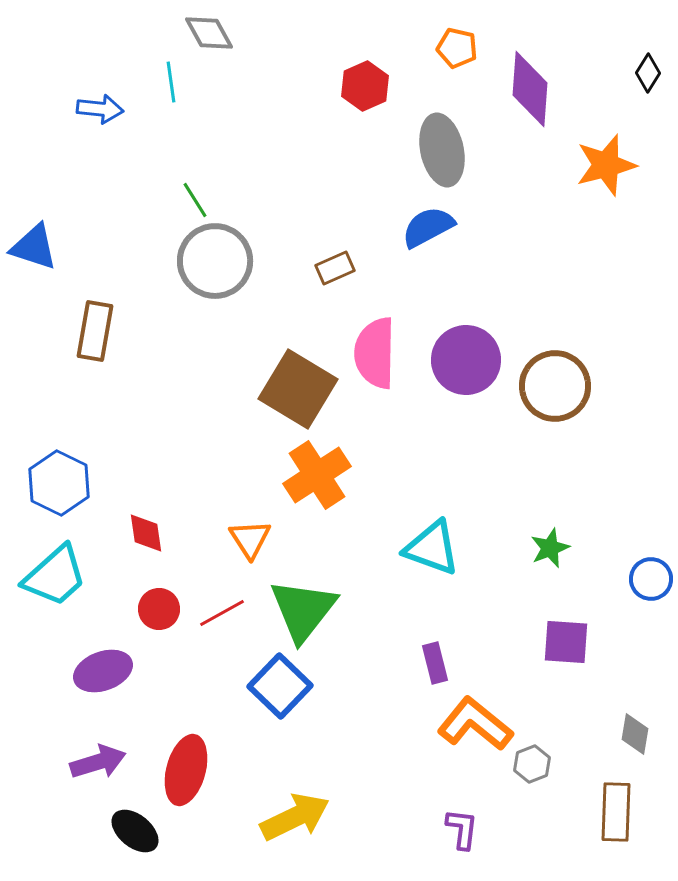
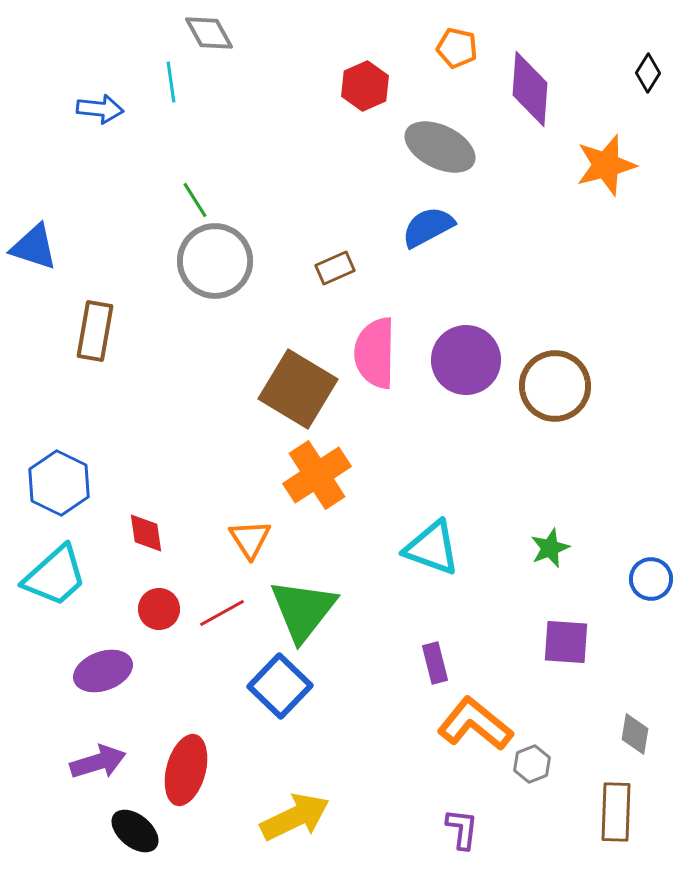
gray ellipse at (442, 150): moved 2 px left, 3 px up; rotated 52 degrees counterclockwise
